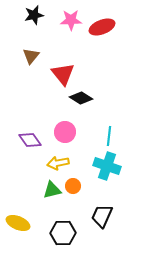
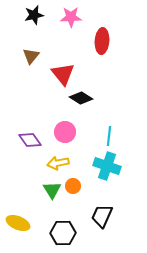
pink star: moved 3 px up
red ellipse: moved 14 px down; rotated 65 degrees counterclockwise
green triangle: rotated 48 degrees counterclockwise
